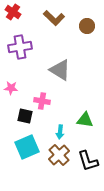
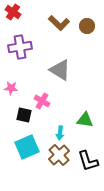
brown L-shape: moved 5 px right, 5 px down
pink cross: rotated 21 degrees clockwise
black square: moved 1 px left, 1 px up
cyan arrow: moved 1 px down
